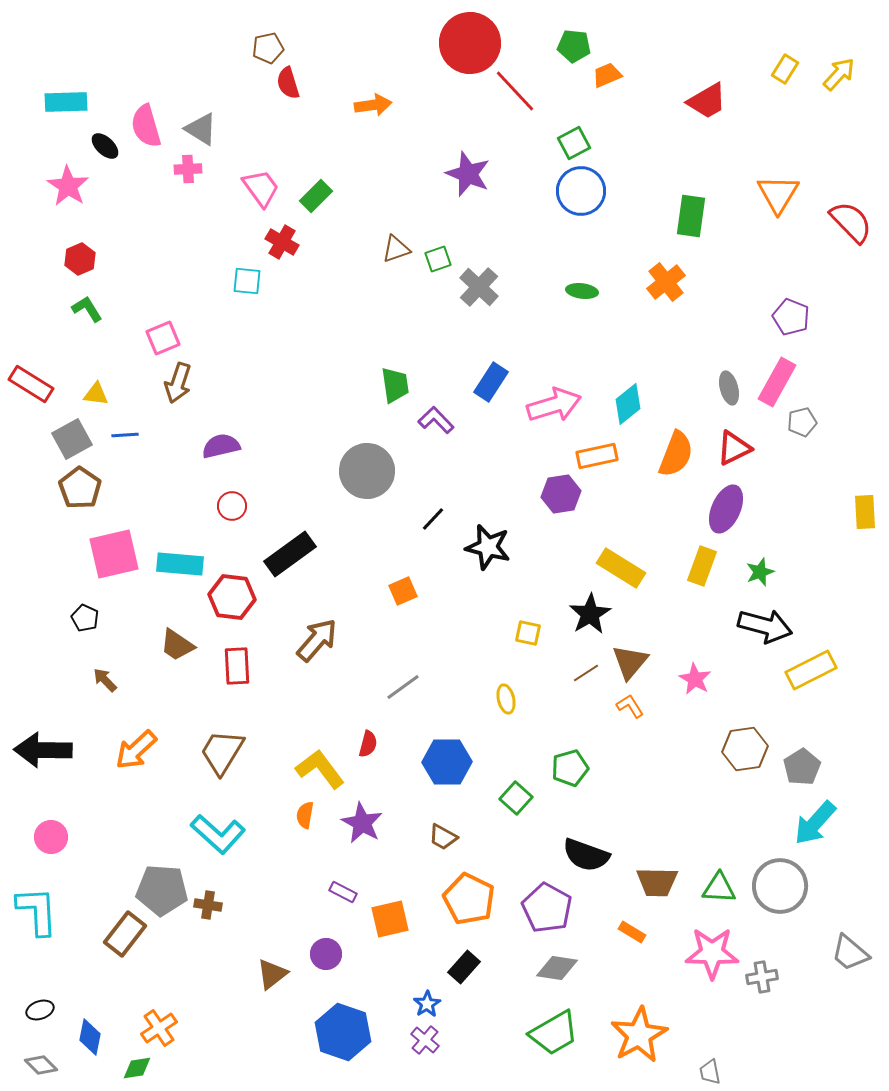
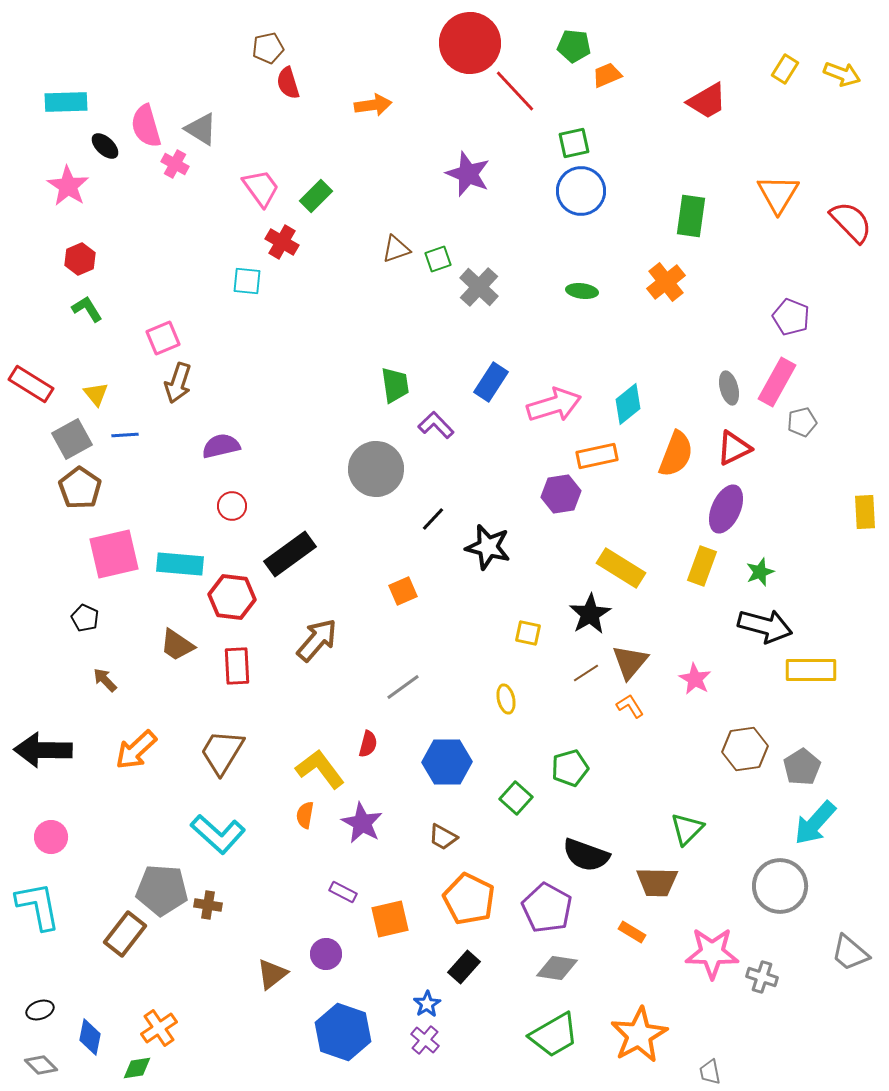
yellow arrow at (839, 74): moved 3 px right; rotated 69 degrees clockwise
green square at (574, 143): rotated 16 degrees clockwise
pink cross at (188, 169): moved 13 px left, 5 px up; rotated 32 degrees clockwise
yellow triangle at (96, 394): rotated 44 degrees clockwise
purple L-shape at (436, 420): moved 5 px down
gray circle at (367, 471): moved 9 px right, 2 px up
yellow rectangle at (811, 670): rotated 27 degrees clockwise
green triangle at (719, 888): moved 32 px left, 59 px up; rotated 48 degrees counterclockwise
cyan L-shape at (37, 911): moved 1 px right, 5 px up; rotated 8 degrees counterclockwise
gray cross at (762, 977): rotated 28 degrees clockwise
green trapezoid at (554, 1033): moved 2 px down
